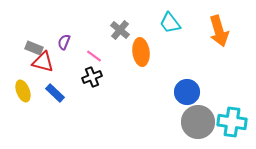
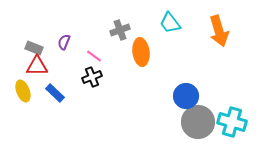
gray cross: rotated 30 degrees clockwise
red triangle: moved 6 px left, 4 px down; rotated 15 degrees counterclockwise
blue circle: moved 1 px left, 4 px down
cyan cross: rotated 8 degrees clockwise
